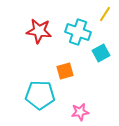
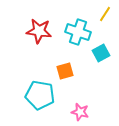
cyan pentagon: rotated 8 degrees clockwise
pink star: rotated 24 degrees clockwise
